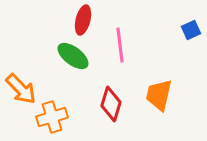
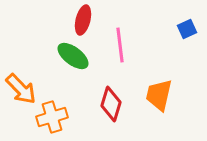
blue square: moved 4 px left, 1 px up
